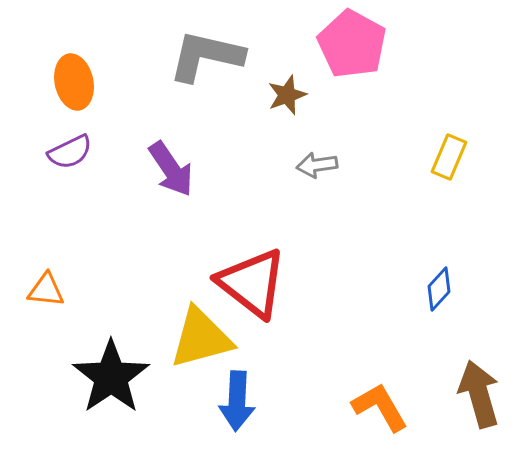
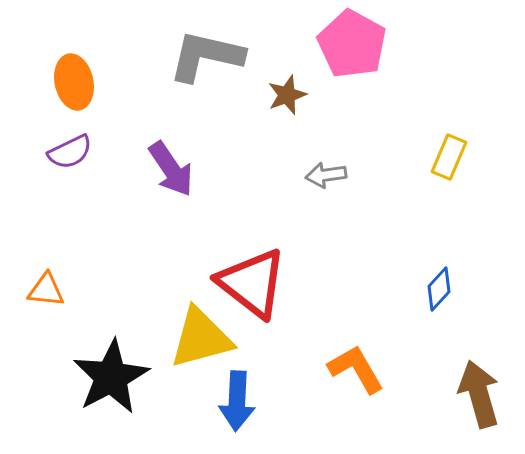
gray arrow: moved 9 px right, 10 px down
black star: rotated 6 degrees clockwise
orange L-shape: moved 24 px left, 38 px up
